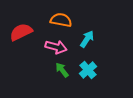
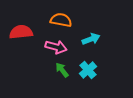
red semicircle: rotated 20 degrees clockwise
cyan arrow: moved 4 px right; rotated 36 degrees clockwise
